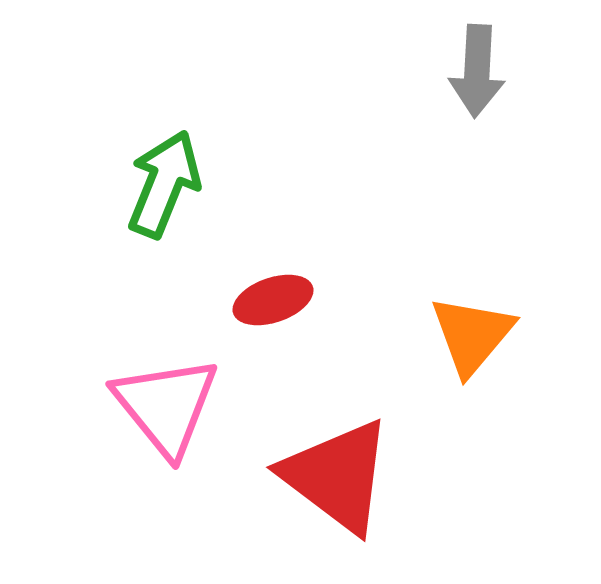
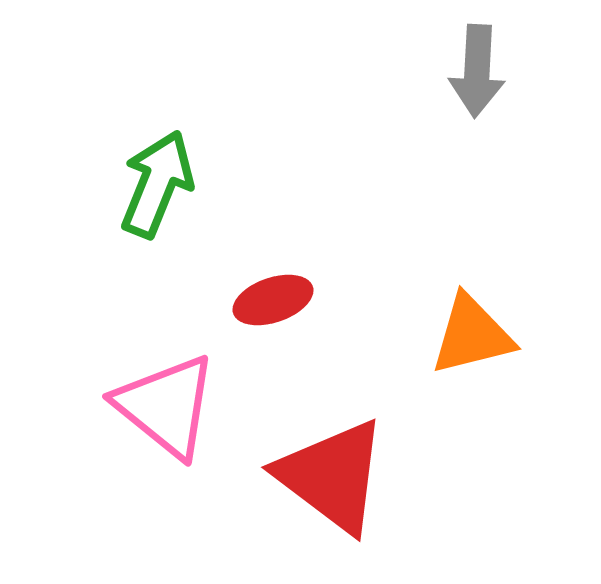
green arrow: moved 7 px left
orange triangle: rotated 36 degrees clockwise
pink triangle: rotated 12 degrees counterclockwise
red triangle: moved 5 px left
